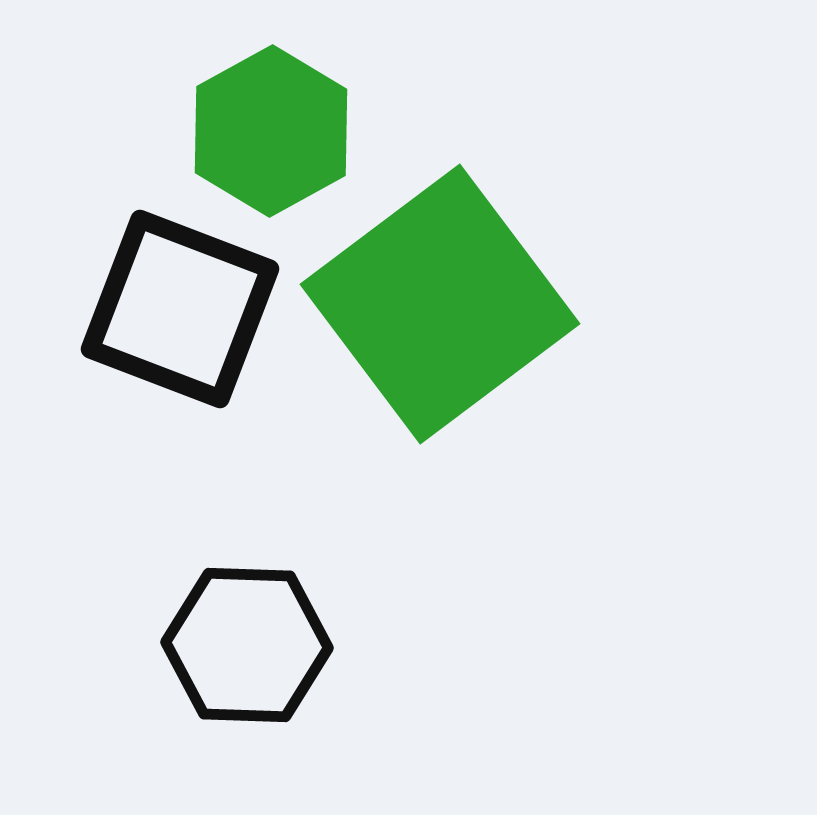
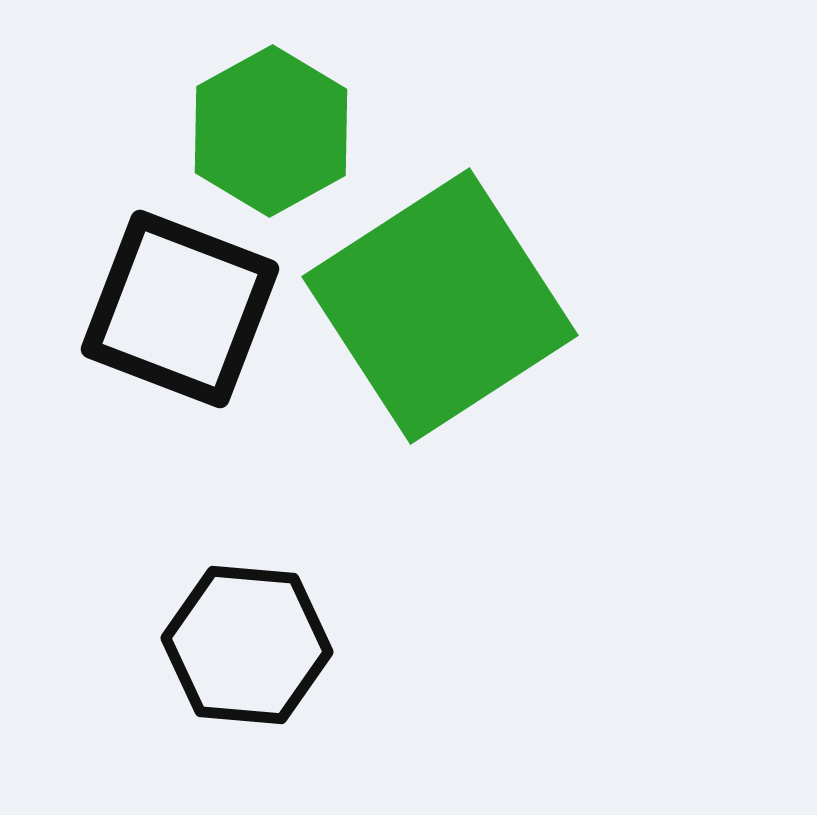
green square: moved 2 px down; rotated 4 degrees clockwise
black hexagon: rotated 3 degrees clockwise
